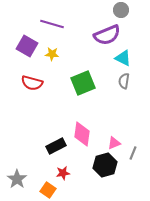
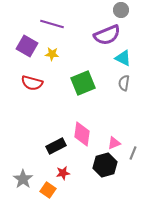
gray semicircle: moved 2 px down
gray star: moved 6 px right
